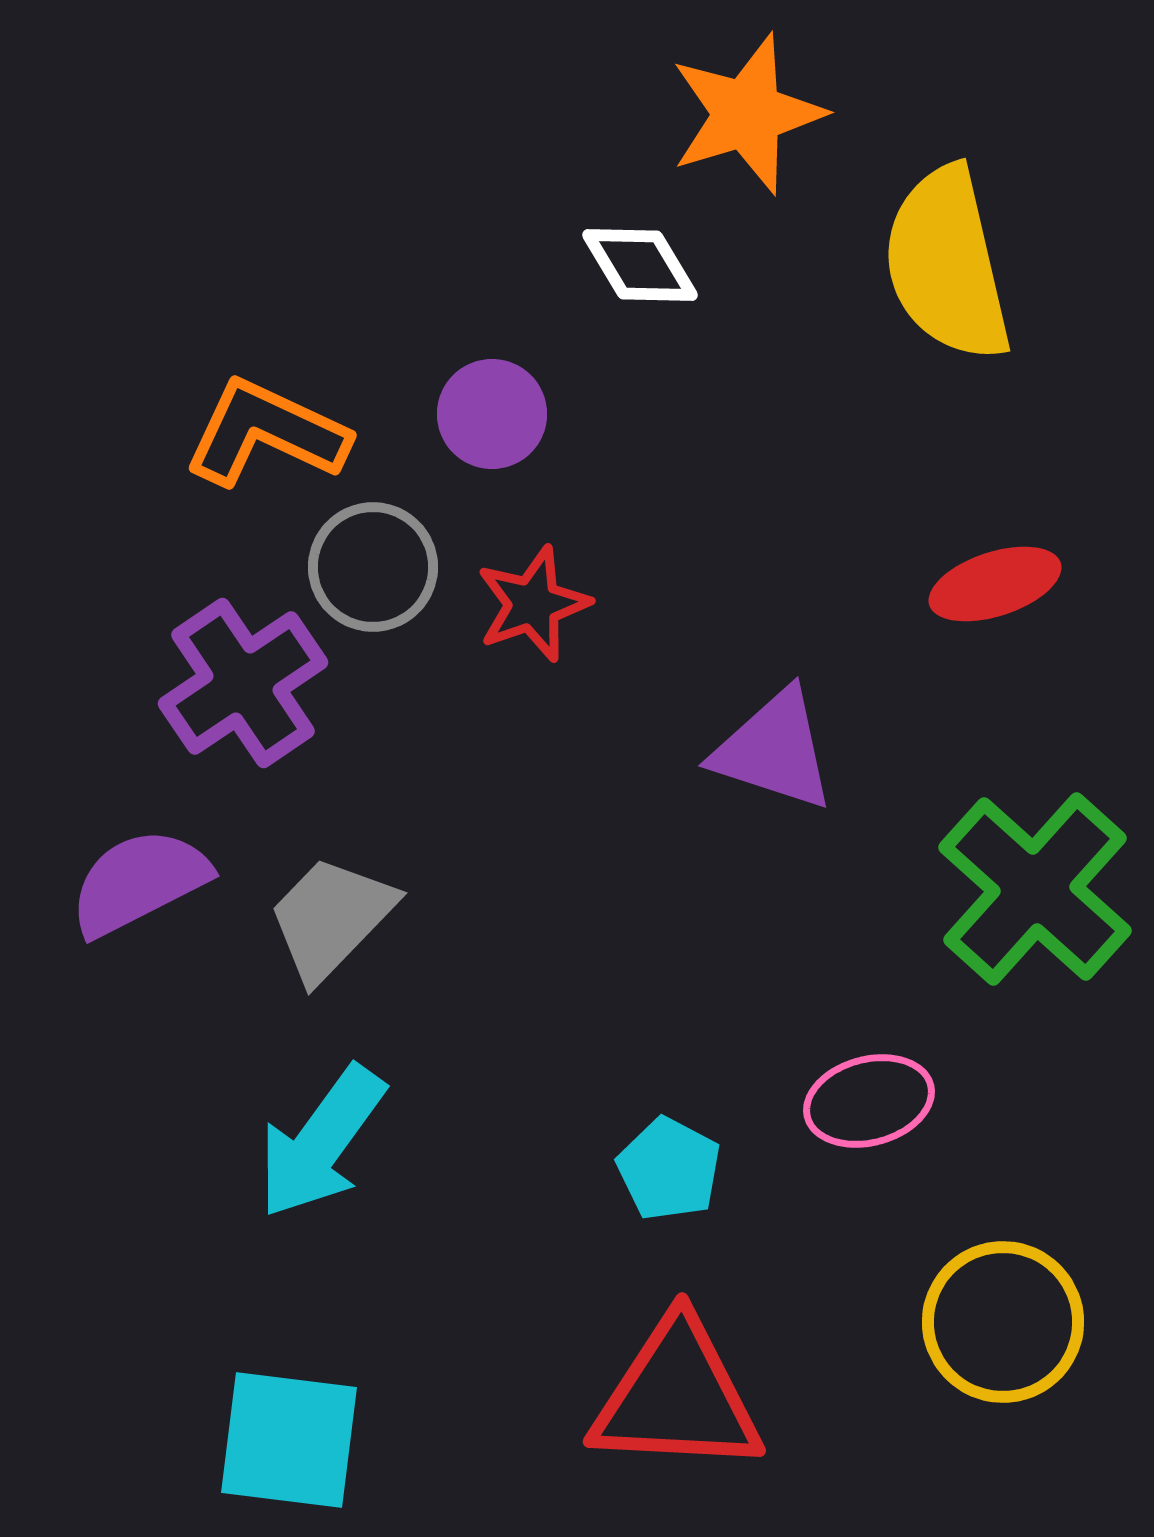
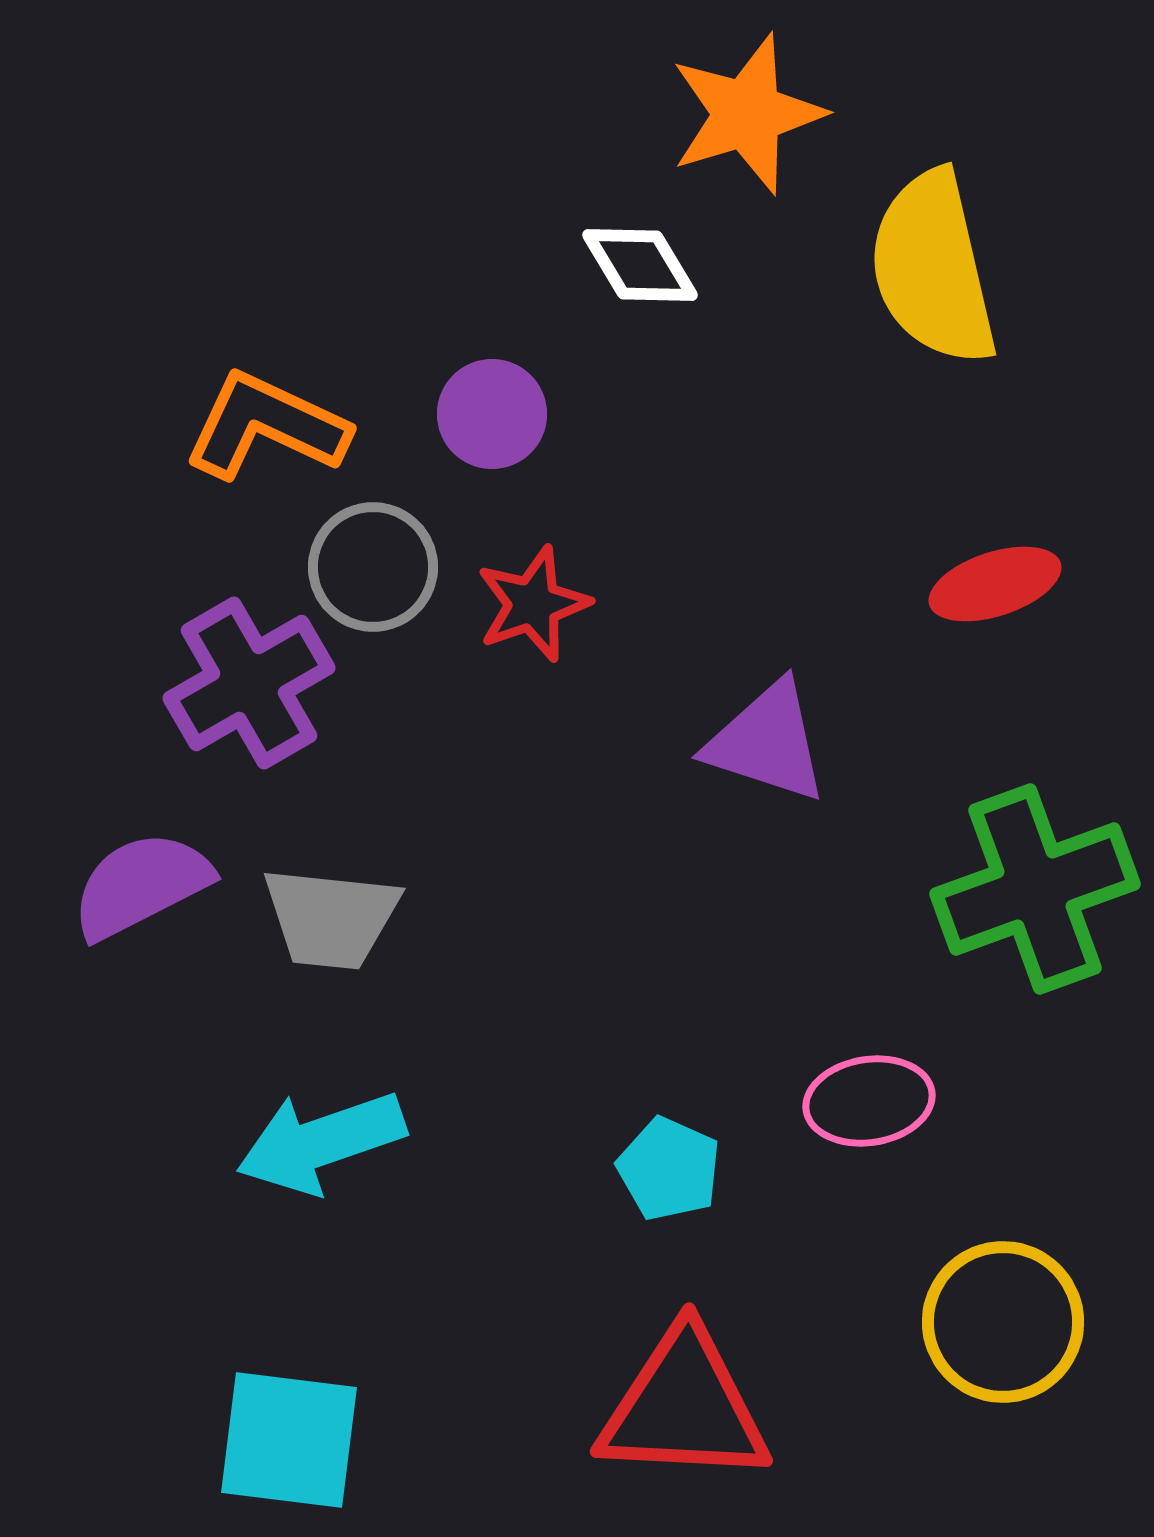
yellow semicircle: moved 14 px left, 4 px down
orange L-shape: moved 7 px up
purple cross: moved 6 px right; rotated 4 degrees clockwise
purple triangle: moved 7 px left, 8 px up
purple semicircle: moved 2 px right, 3 px down
green cross: rotated 28 degrees clockwise
gray trapezoid: rotated 128 degrees counterclockwise
pink ellipse: rotated 6 degrees clockwise
cyan arrow: rotated 35 degrees clockwise
cyan pentagon: rotated 4 degrees counterclockwise
red triangle: moved 7 px right, 10 px down
